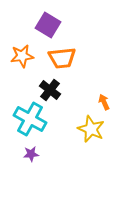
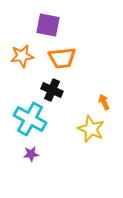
purple square: rotated 20 degrees counterclockwise
black cross: moved 2 px right; rotated 15 degrees counterclockwise
